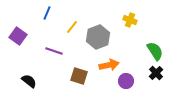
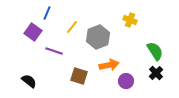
purple square: moved 15 px right, 4 px up
